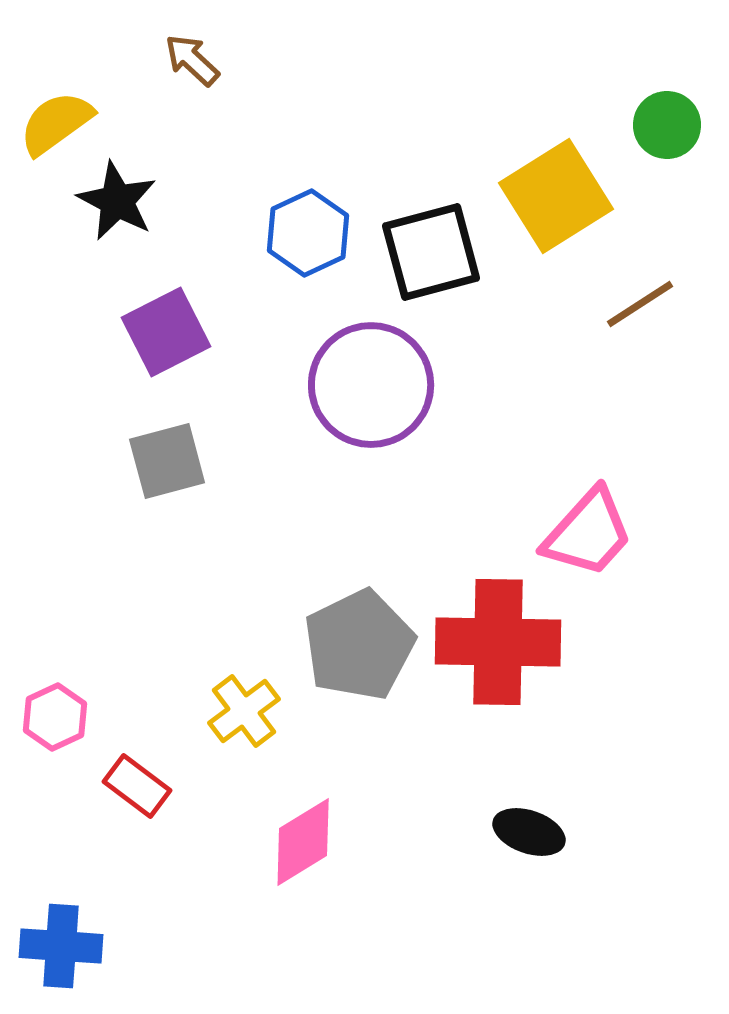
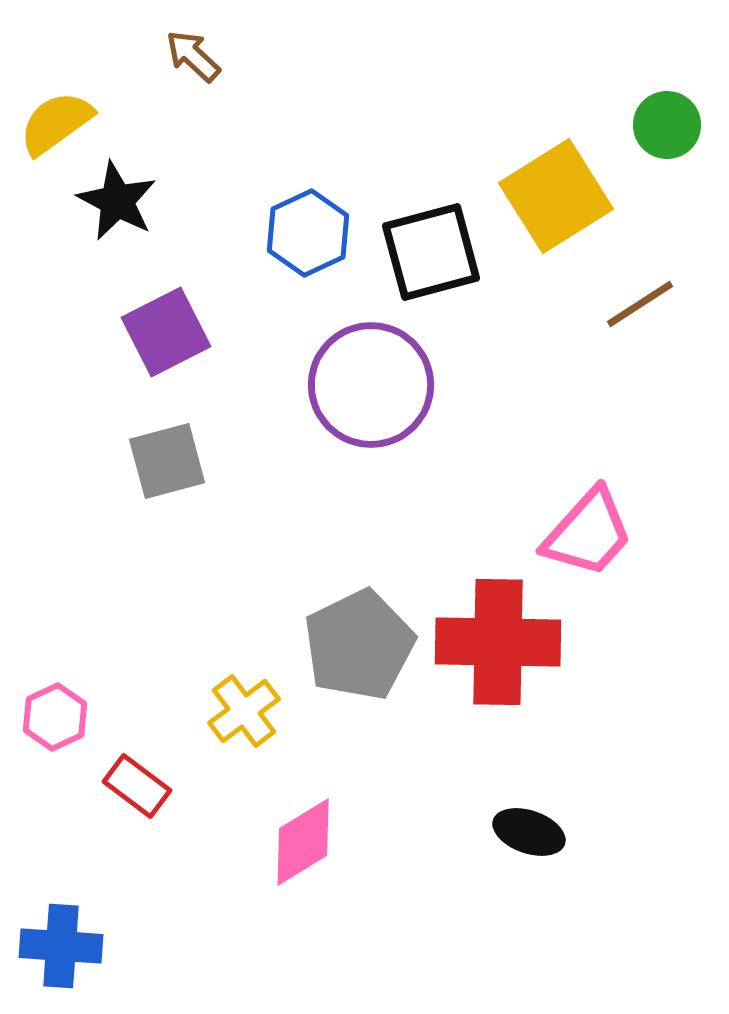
brown arrow: moved 1 px right, 4 px up
